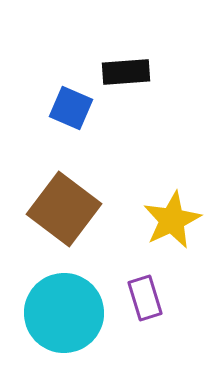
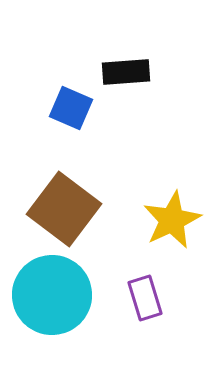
cyan circle: moved 12 px left, 18 px up
